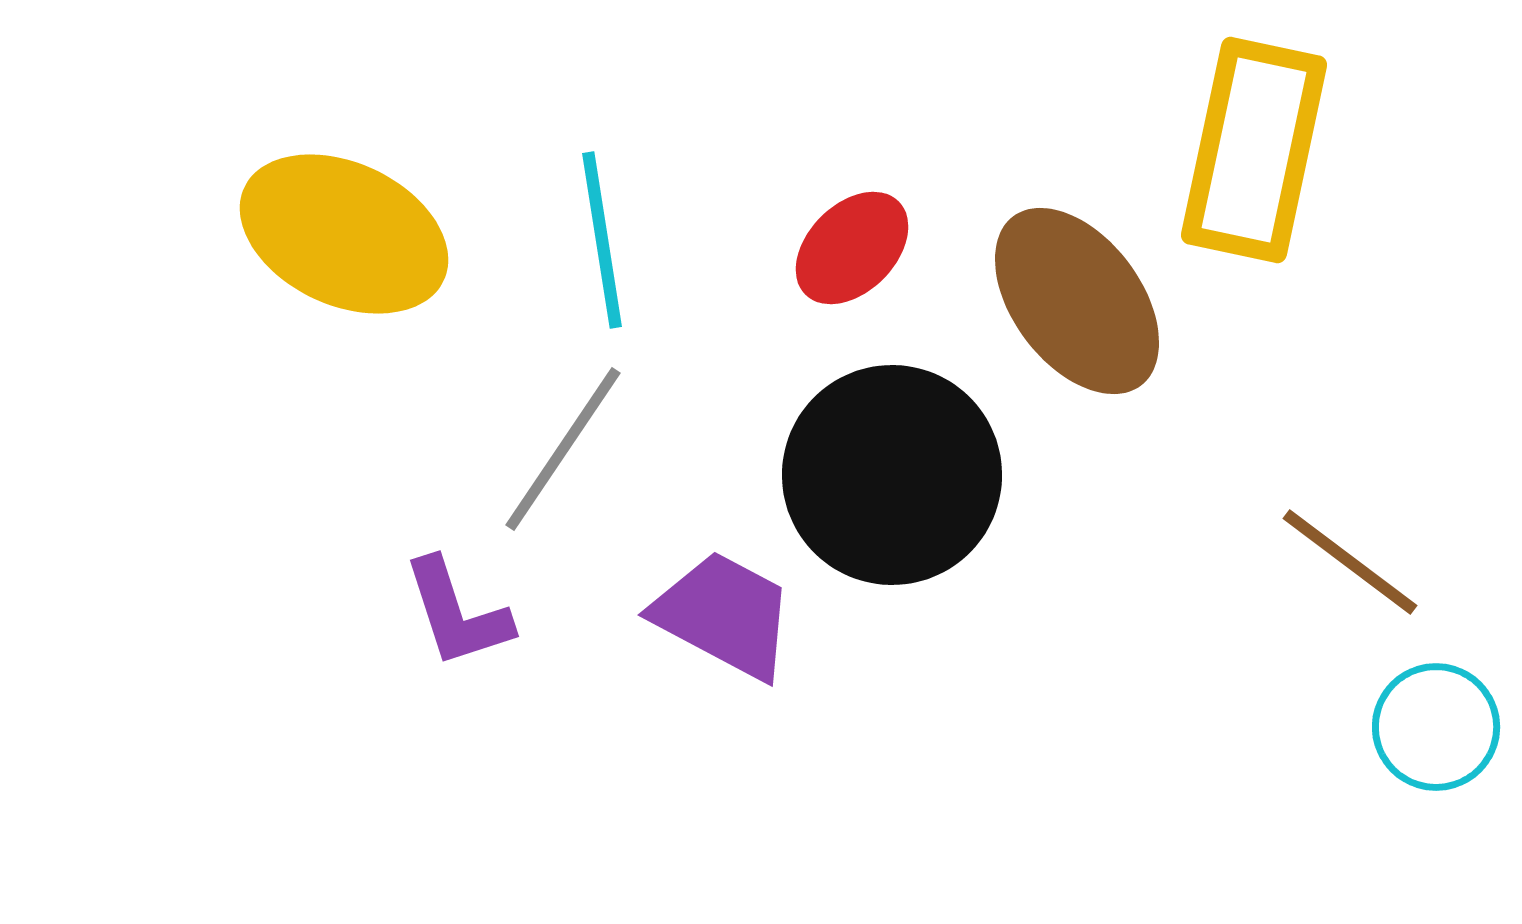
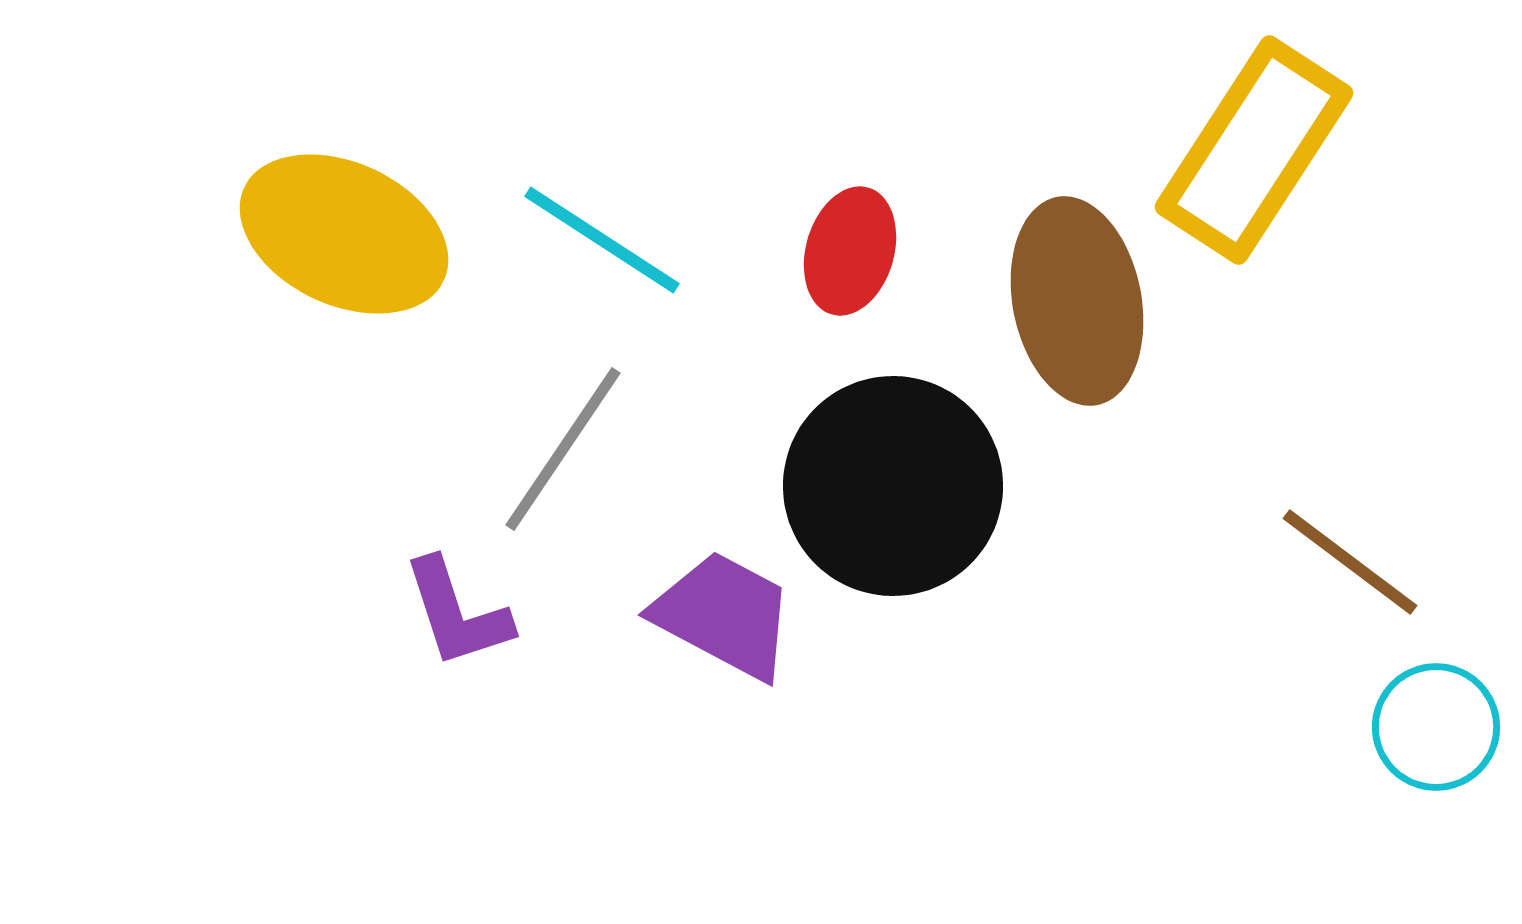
yellow rectangle: rotated 21 degrees clockwise
cyan line: rotated 48 degrees counterclockwise
red ellipse: moved 2 px left, 3 px down; rotated 29 degrees counterclockwise
brown ellipse: rotated 26 degrees clockwise
black circle: moved 1 px right, 11 px down
